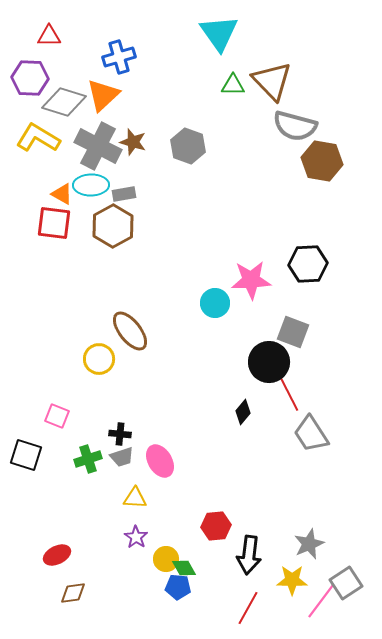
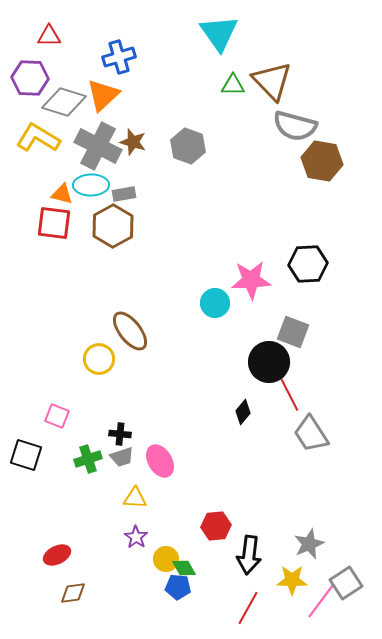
orange triangle at (62, 194): rotated 15 degrees counterclockwise
